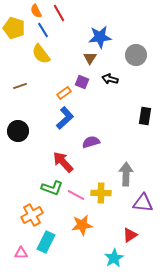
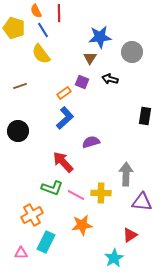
red line: rotated 30 degrees clockwise
gray circle: moved 4 px left, 3 px up
purple triangle: moved 1 px left, 1 px up
